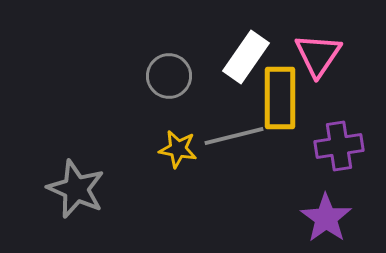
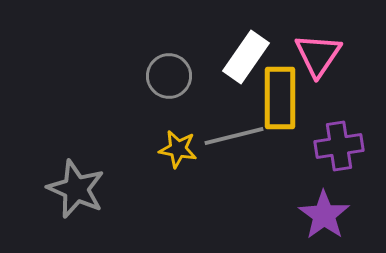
purple star: moved 2 px left, 3 px up
